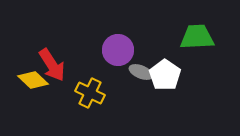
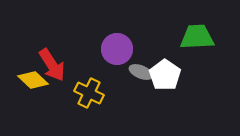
purple circle: moved 1 px left, 1 px up
yellow cross: moved 1 px left
